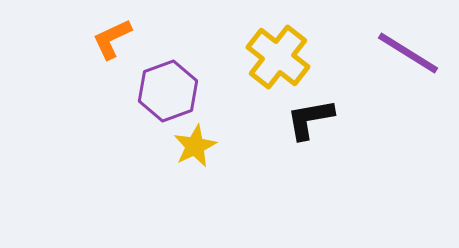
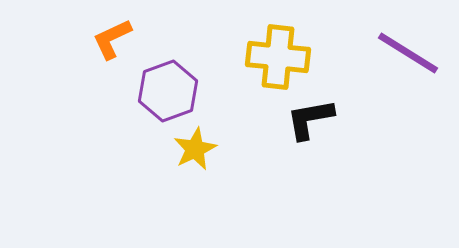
yellow cross: rotated 32 degrees counterclockwise
yellow star: moved 3 px down
